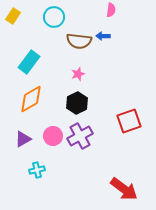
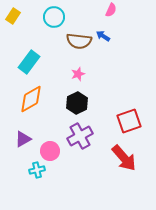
pink semicircle: rotated 16 degrees clockwise
blue arrow: rotated 32 degrees clockwise
pink circle: moved 3 px left, 15 px down
red arrow: moved 31 px up; rotated 12 degrees clockwise
